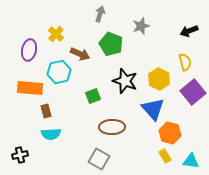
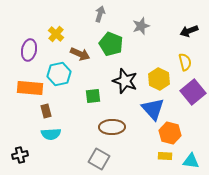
cyan hexagon: moved 2 px down
green square: rotated 14 degrees clockwise
yellow rectangle: rotated 56 degrees counterclockwise
